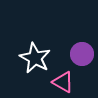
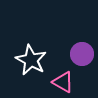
white star: moved 4 px left, 2 px down
